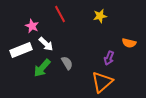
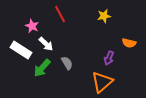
yellow star: moved 4 px right
white rectangle: rotated 55 degrees clockwise
